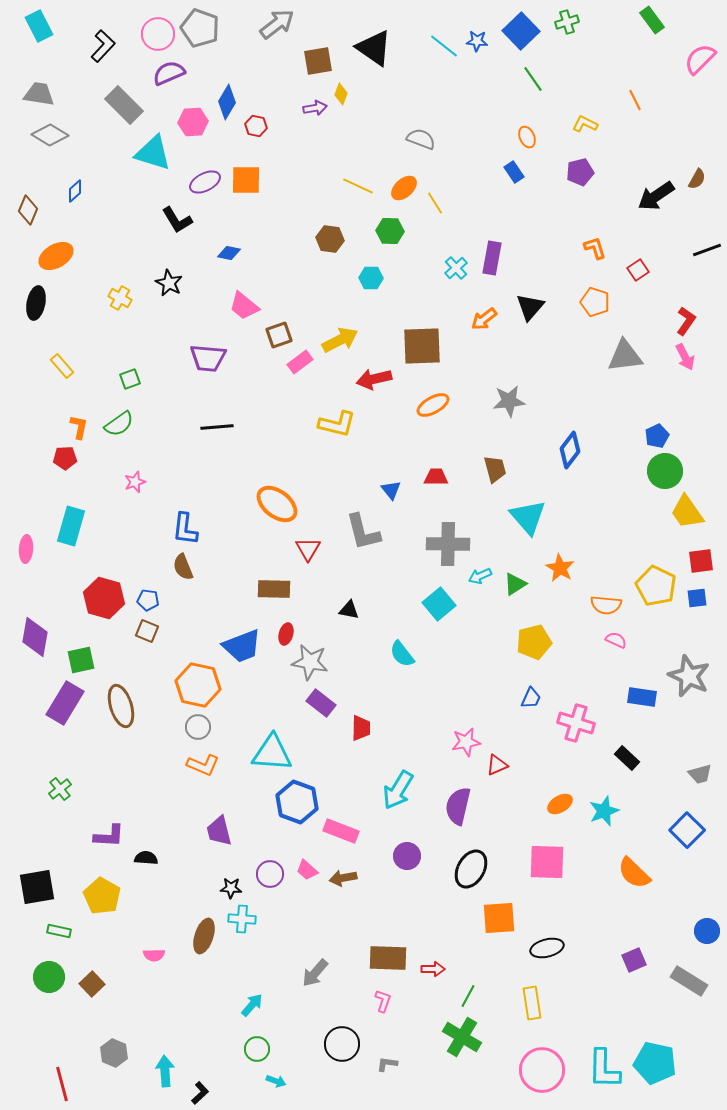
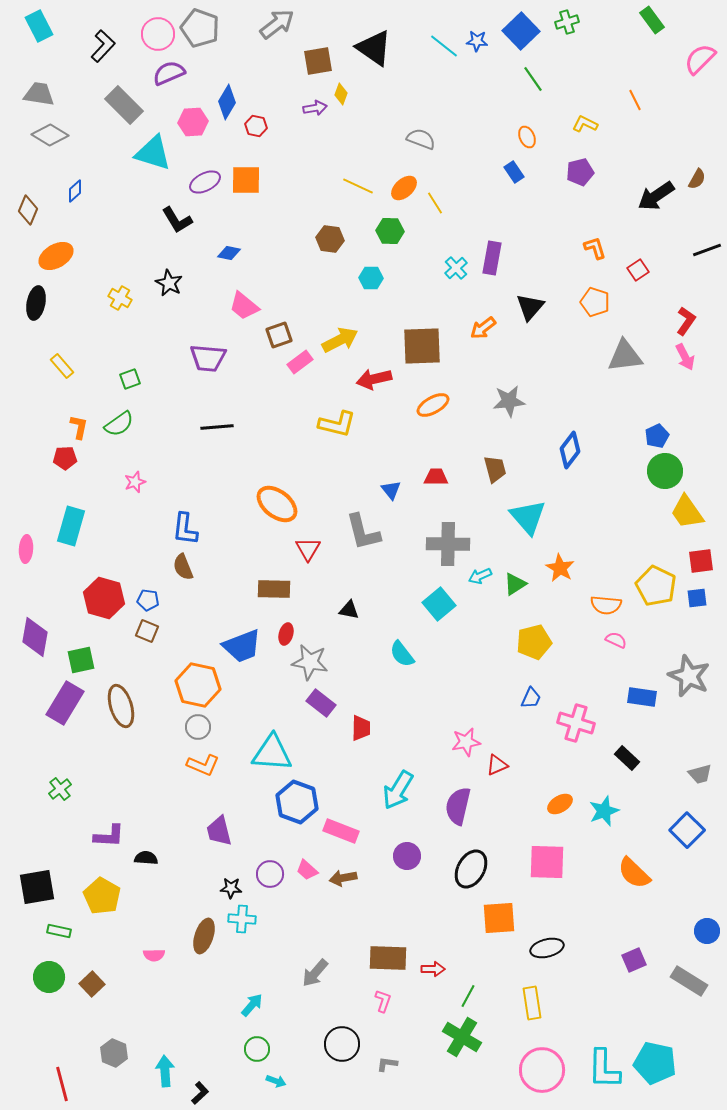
orange arrow at (484, 319): moved 1 px left, 9 px down
